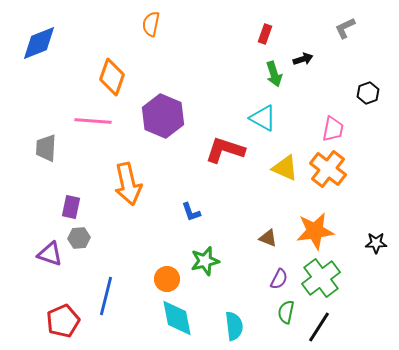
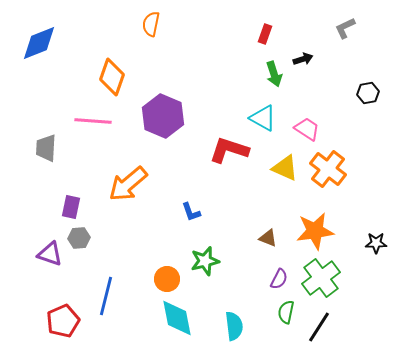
black hexagon: rotated 10 degrees clockwise
pink trapezoid: moved 26 px left; rotated 68 degrees counterclockwise
red L-shape: moved 4 px right
orange arrow: rotated 63 degrees clockwise
